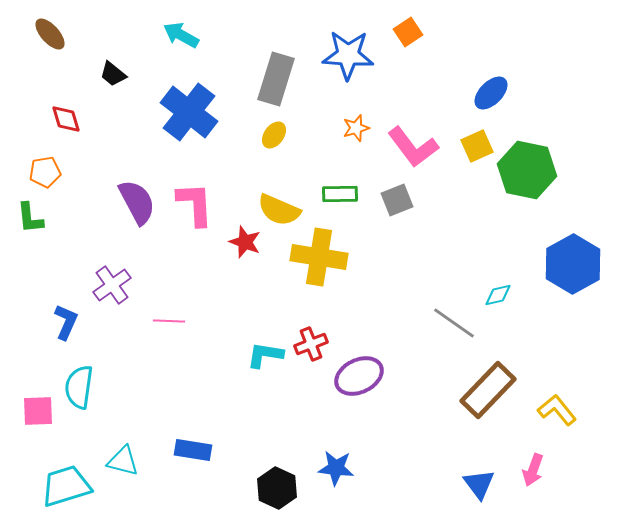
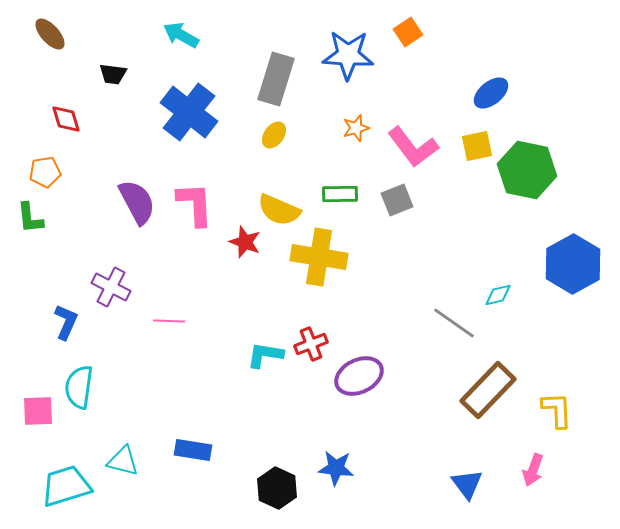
black trapezoid at (113, 74): rotated 32 degrees counterclockwise
blue ellipse at (491, 93): rotated 6 degrees clockwise
yellow square at (477, 146): rotated 12 degrees clockwise
purple cross at (112, 285): moved 1 px left, 2 px down; rotated 27 degrees counterclockwise
yellow L-shape at (557, 410): rotated 36 degrees clockwise
blue triangle at (479, 484): moved 12 px left
